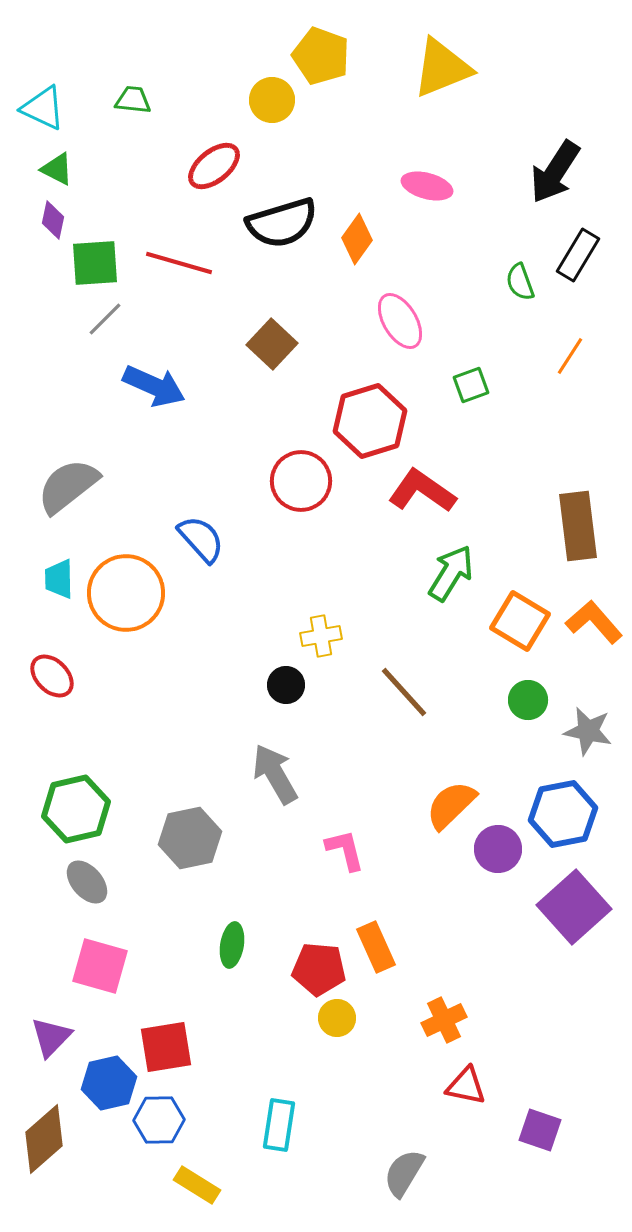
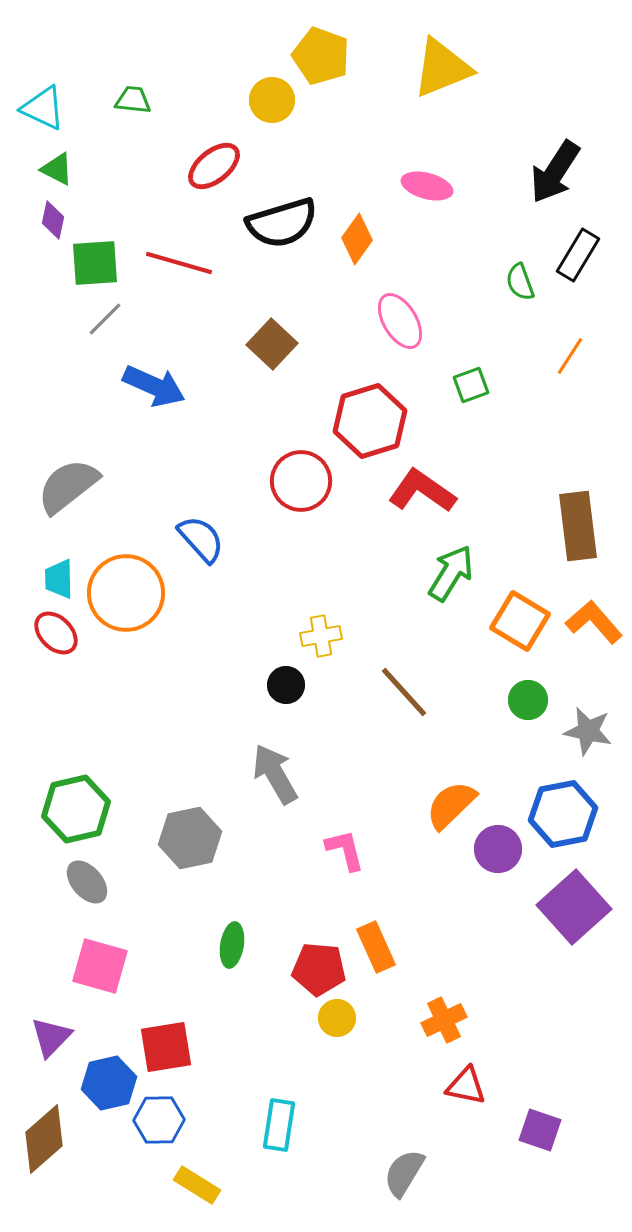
red ellipse at (52, 676): moved 4 px right, 43 px up
